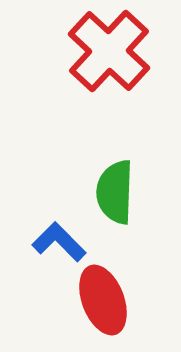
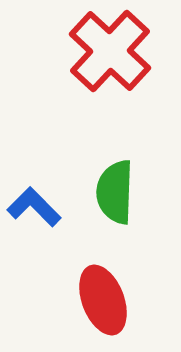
red cross: moved 1 px right
blue L-shape: moved 25 px left, 35 px up
